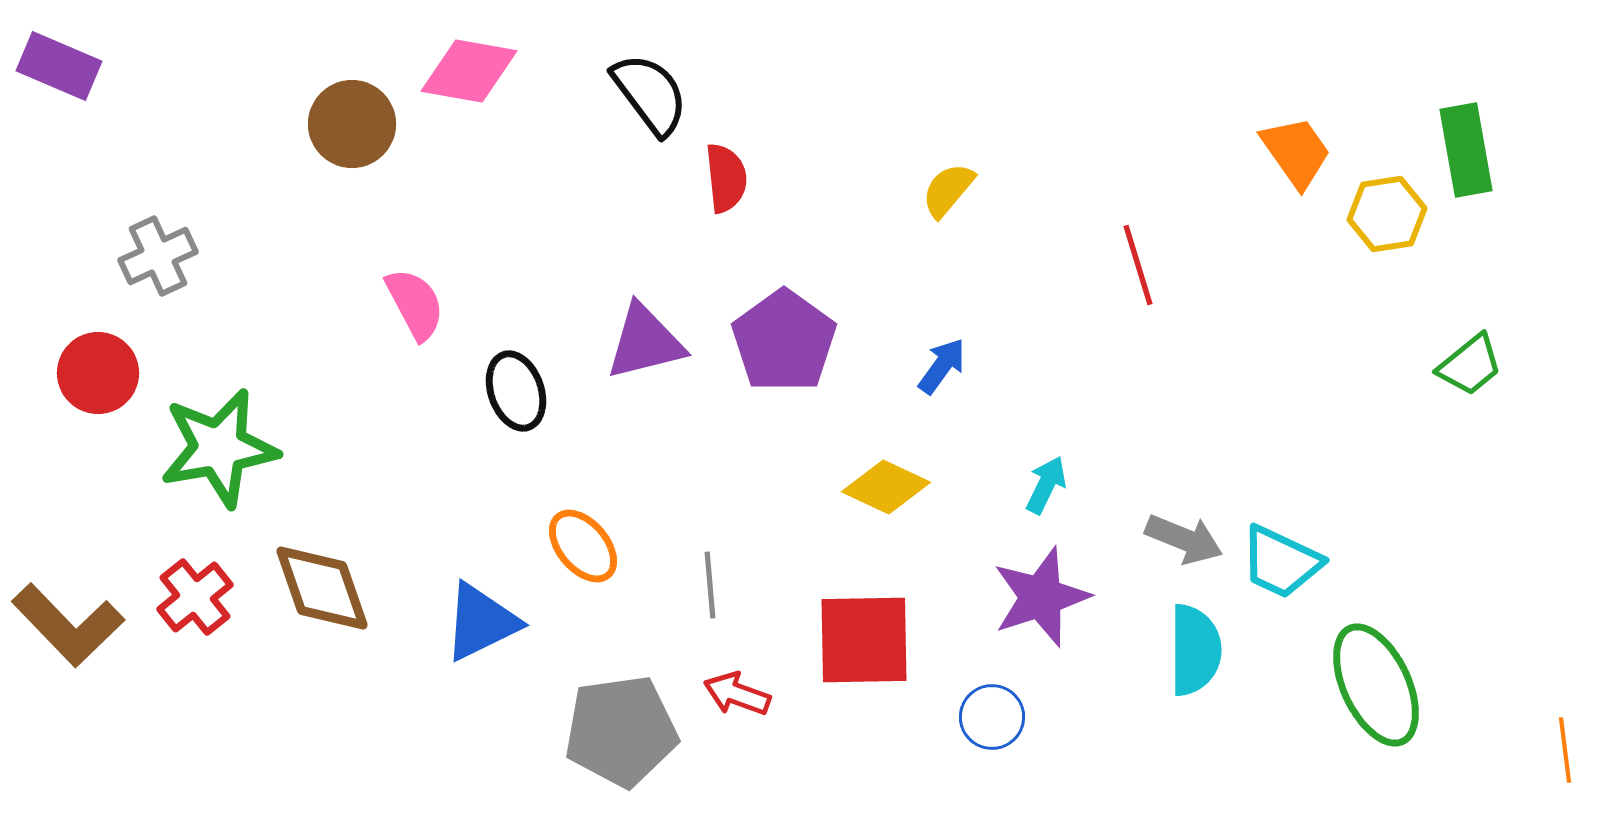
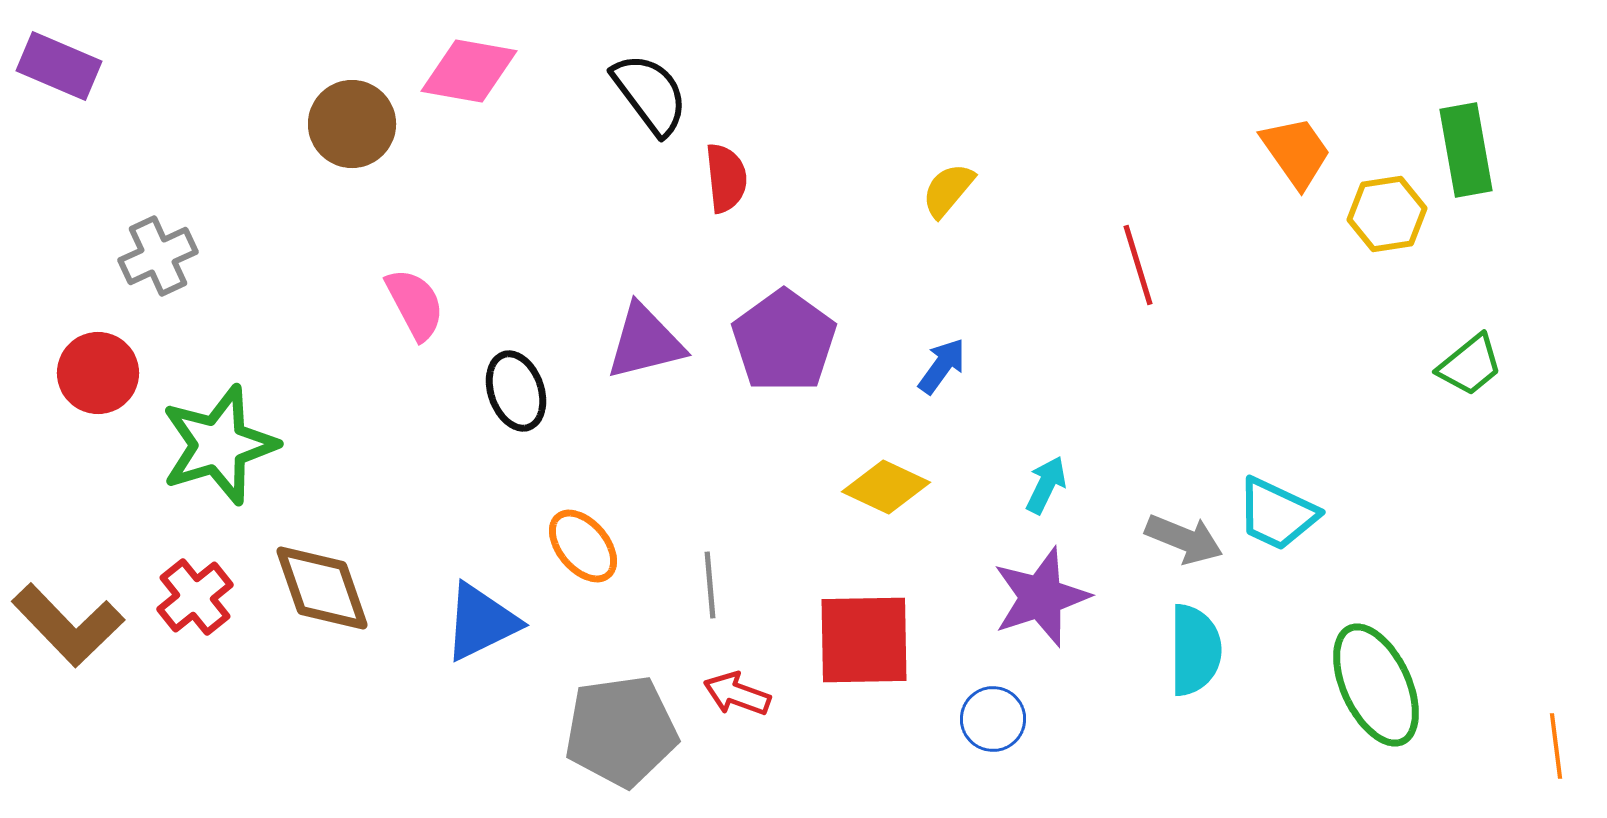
green star: moved 3 px up; rotated 7 degrees counterclockwise
cyan trapezoid: moved 4 px left, 48 px up
blue circle: moved 1 px right, 2 px down
orange line: moved 9 px left, 4 px up
